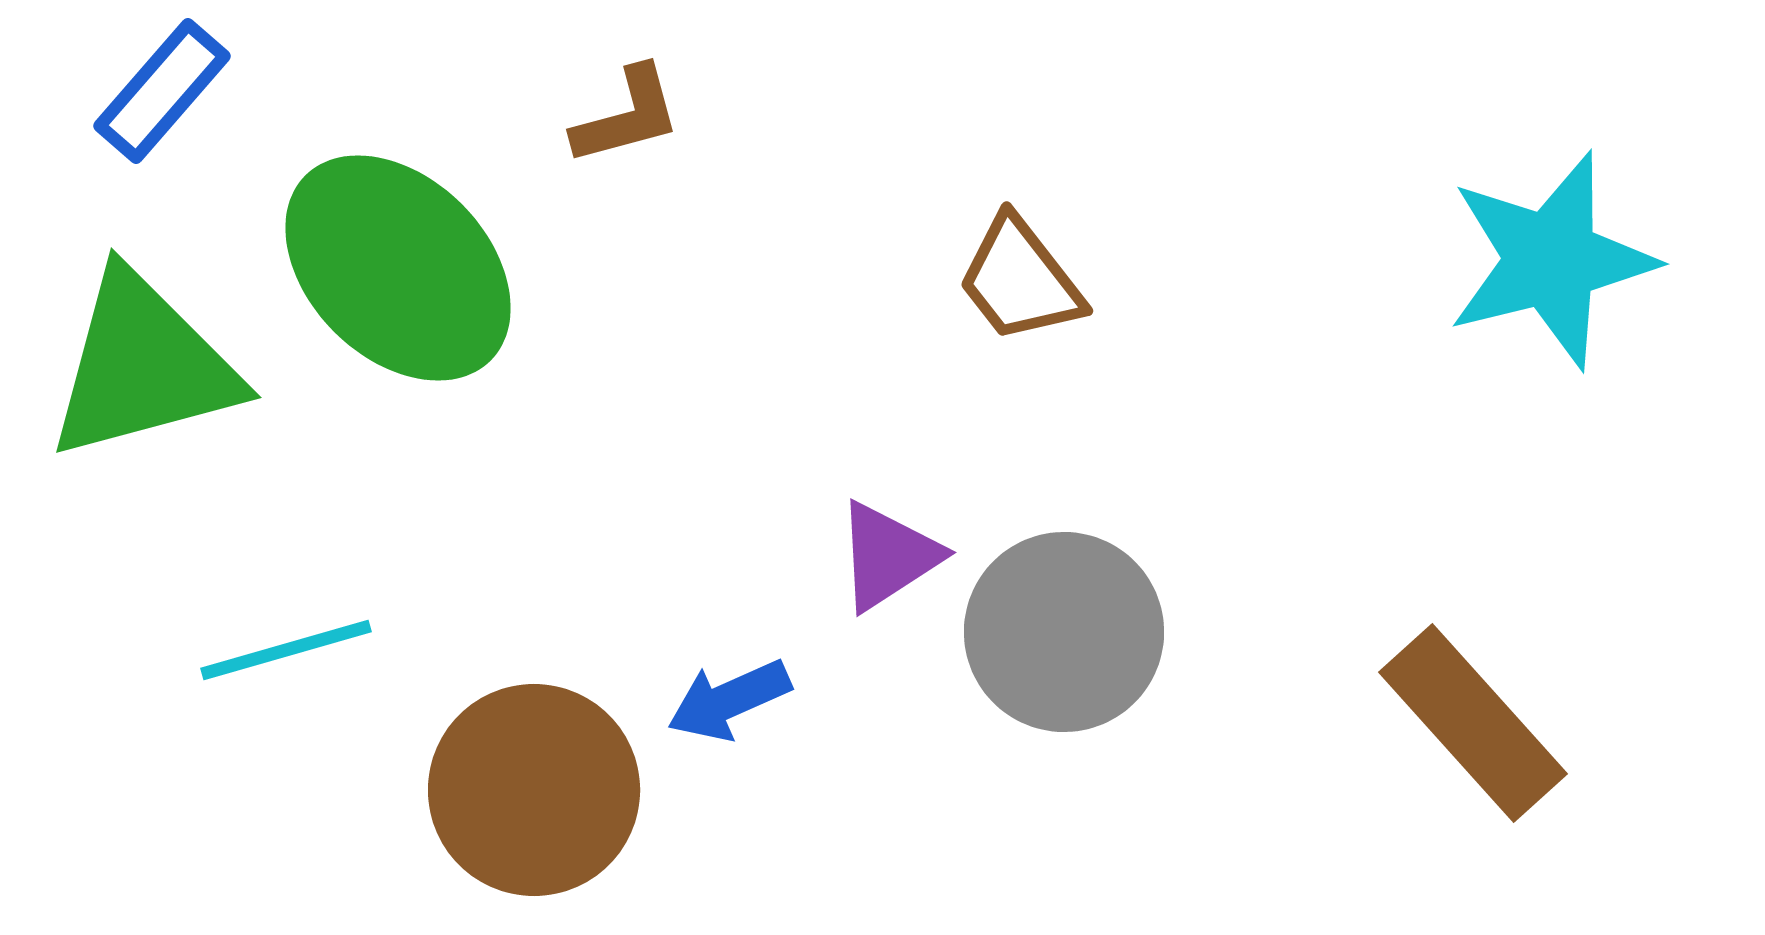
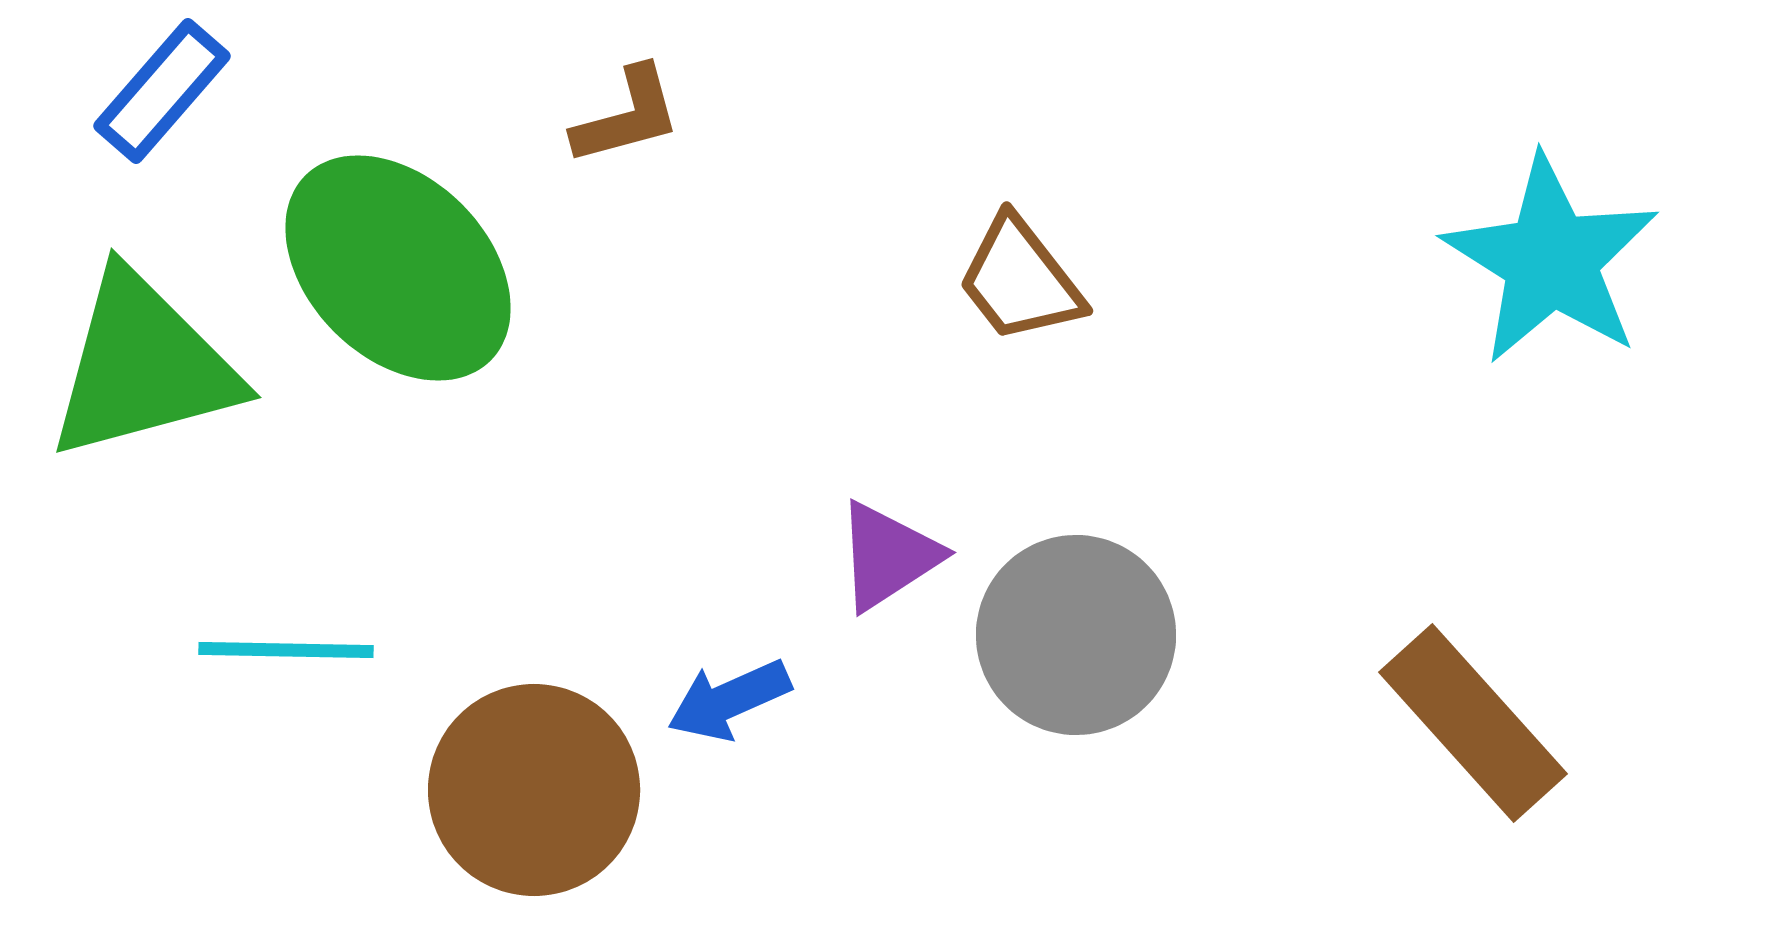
cyan star: rotated 26 degrees counterclockwise
gray circle: moved 12 px right, 3 px down
cyan line: rotated 17 degrees clockwise
